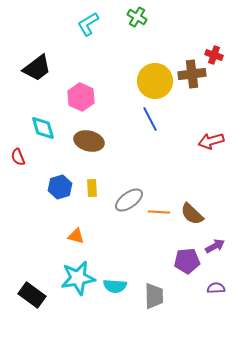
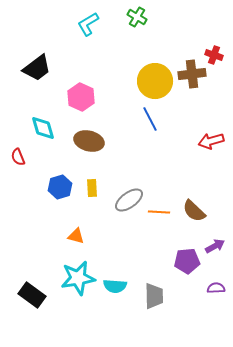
brown semicircle: moved 2 px right, 3 px up
